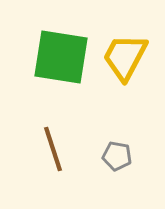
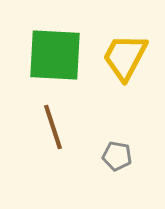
green square: moved 6 px left, 2 px up; rotated 6 degrees counterclockwise
brown line: moved 22 px up
